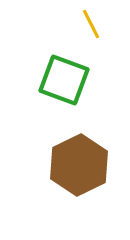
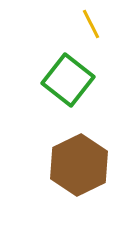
green square: moved 4 px right; rotated 18 degrees clockwise
